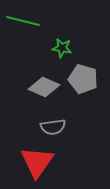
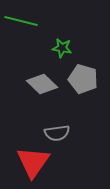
green line: moved 2 px left
gray diamond: moved 2 px left, 3 px up; rotated 20 degrees clockwise
gray semicircle: moved 4 px right, 6 px down
red triangle: moved 4 px left
